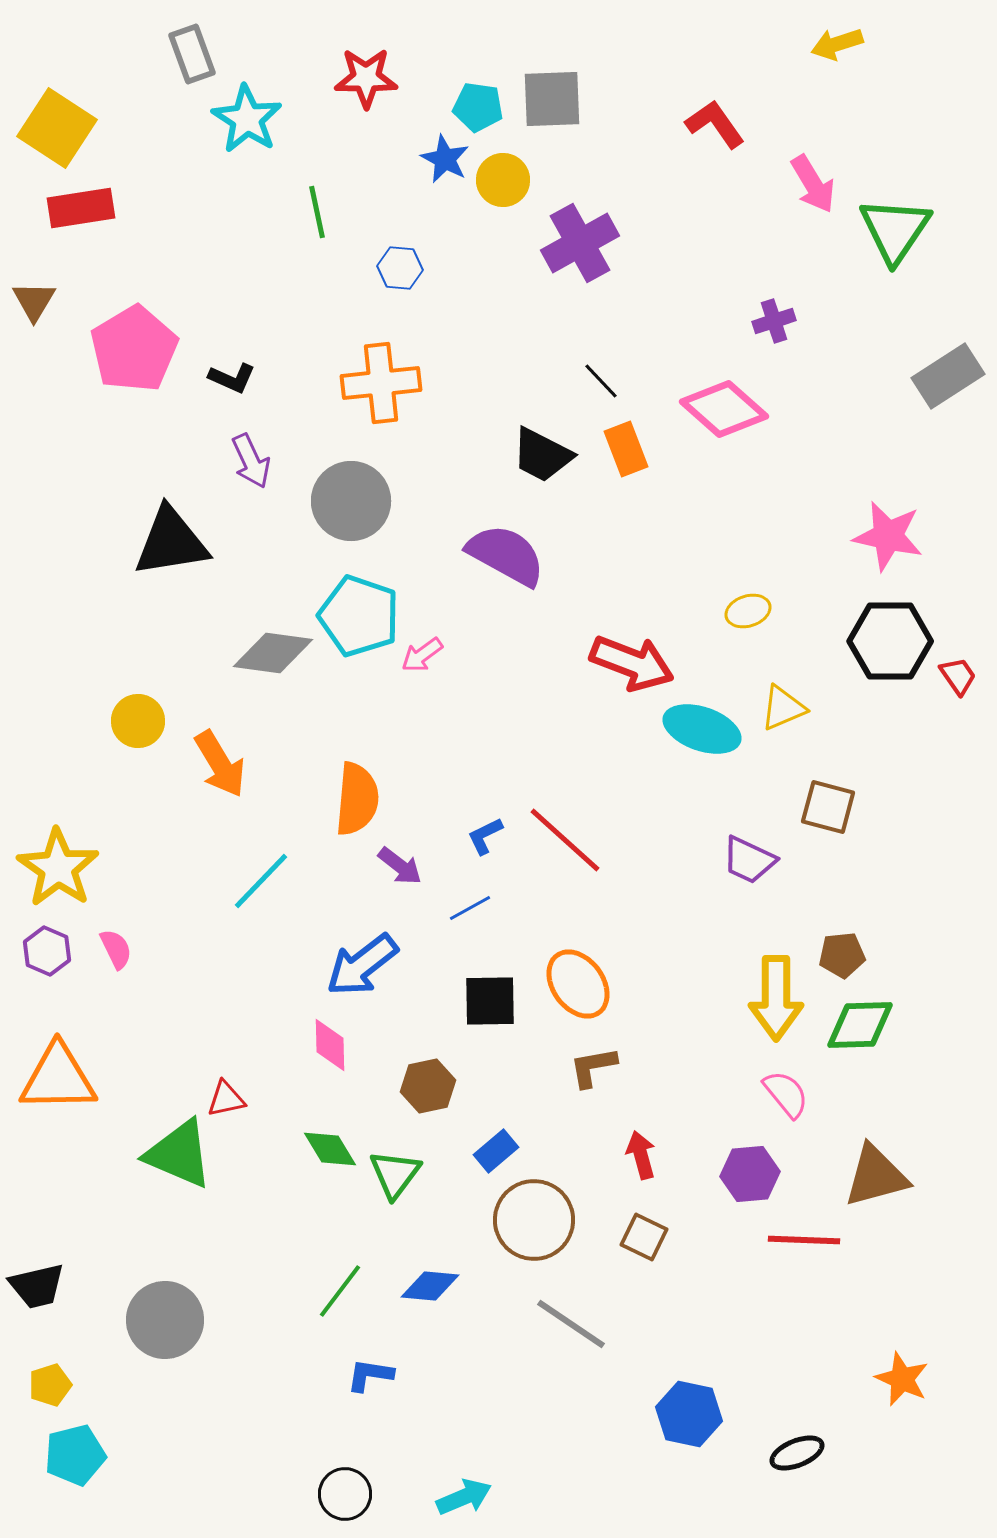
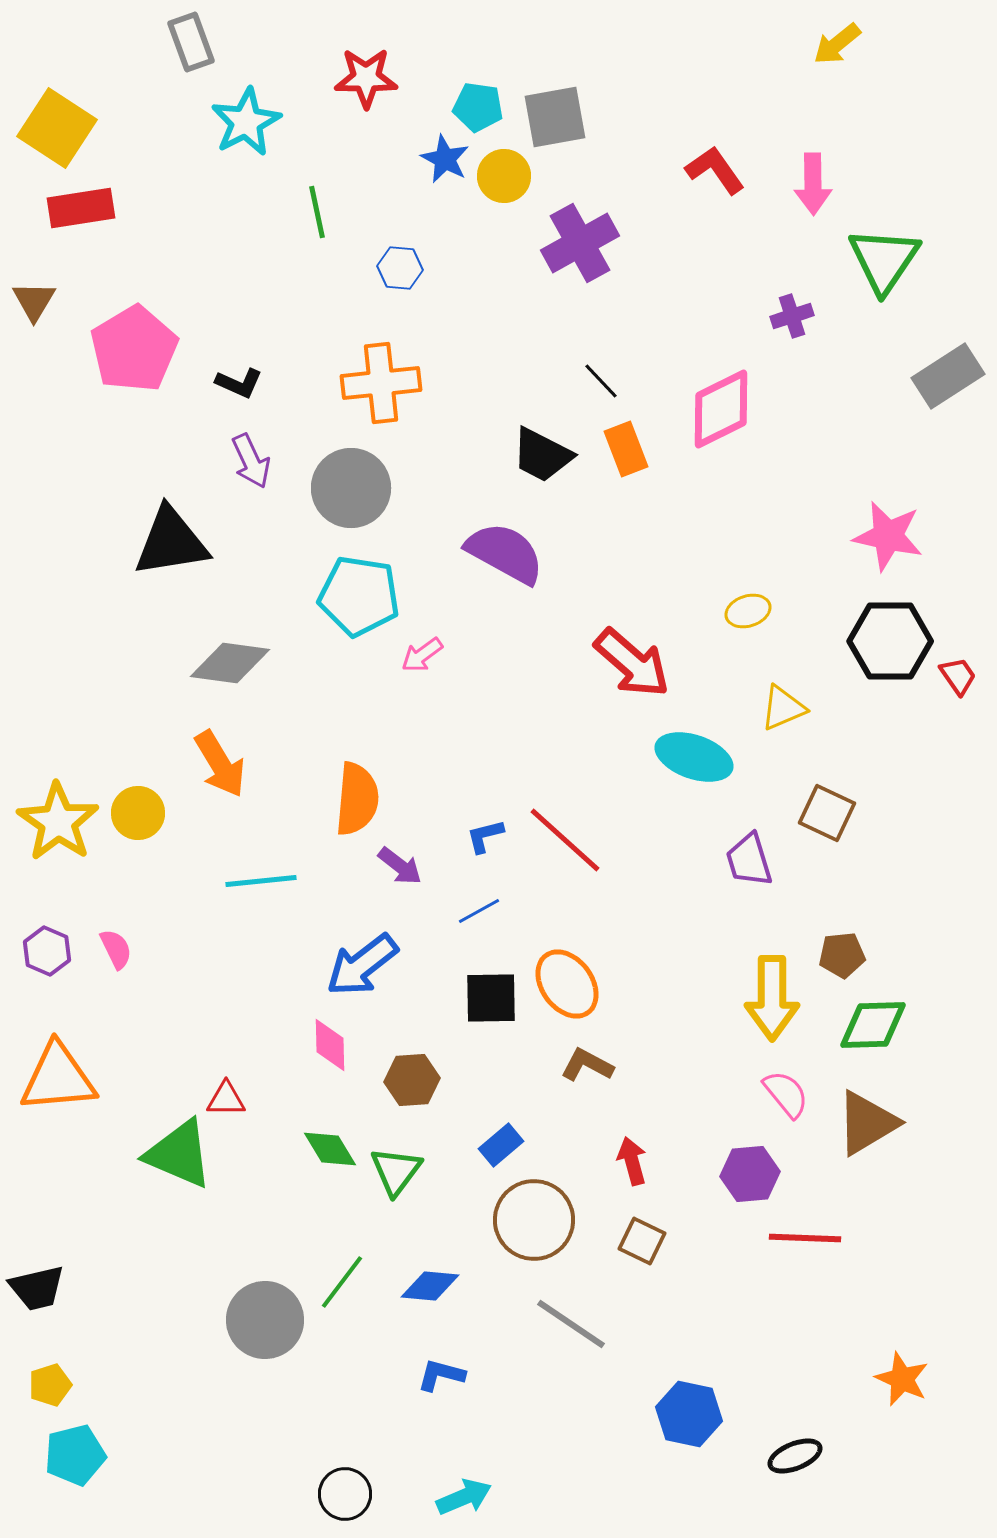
yellow arrow at (837, 44): rotated 21 degrees counterclockwise
gray rectangle at (192, 54): moved 1 px left, 12 px up
gray square at (552, 99): moved 3 px right, 18 px down; rotated 8 degrees counterclockwise
cyan star at (247, 119): moved 1 px left, 3 px down; rotated 12 degrees clockwise
red L-shape at (715, 124): moved 46 px down
yellow circle at (503, 180): moved 1 px right, 4 px up
pink arrow at (813, 184): rotated 30 degrees clockwise
green triangle at (895, 230): moved 11 px left, 30 px down
purple cross at (774, 321): moved 18 px right, 5 px up
black L-shape at (232, 378): moved 7 px right, 5 px down
pink diamond at (724, 409): moved 3 px left; rotated 68 degrees counterclockwise
gray circle at (351, 501): moved 13 px up
purple semicircle at (506, 555): moved 1 px left, 2 px up
cyan pentagon at (359, 616): moved 20 px up; rotated 10 degrees counterclockwise
gray diamond at (273, 653): moved 43 px left, 10 px down
red arrow at (632, 663): rotated 20 degrees clockwise
yellow circle at (138, 721): moved 92 px down
cyan ellipse at (702, 729): moved 8 px left, 28 px down
brown square at (828, 807): moved 1 px left, 6 px down; rotated 10 degrees clockwise
blue L-shape at (485, 836): rotated 12 degrees clockwise
purple trapezoid at (749, 860): rotated 48 degrees clockwise
yellow star at (58, 868): moved 46 px up
cyan line at (261, 881): rotated 40 degrees clockwise
blue line at (470, 908): moved 9 px right, 3 px down
orange ellipse at (578, 984): moved 11 px left
yellow arrow at (776, 998): moved 4 px left
black square at (490, 1001): moved 1 px right, 3 px up
green diamond at (860, 1025): moved 13 px right
brown L-shape at (593, 1067): moved 6 px left, 2 px up; rotated 38 degrees clockwise
orange triangle at (58, 1078): rotated 4 degrees counterclockwise
brown hexagon at (428, 1086): moved 16 px left, 6 px up; rotated 8 degrees clockwise
red triangle at (226, 1099): rotated 12 degrees clockwise
blue rectangle at (496, 1151): moved 5 px right, 6 px up
red arrow at (641, 1155): moved 9 px left, 6 px down
green triangle at (395, 1174): moved 1 px right, 3 px up
brown triangle at (876, 1176): moved 9 px left, 53 px up; rotated 16 degrees counterclockwise
brown square at (644, 1237): moved 2 px left, 4 px down
red line at (804, 1240): moved 1 px right, 2 px up
black trapezoid at (37, 1286): moved 2 px down
green line at (340, 1291): moved 2 px right, 9 px up
gray circle at (165, 1320): moved 100 px right
blue L-shape at (370, 1375): moved 71 px right; rotated 6 degrees clockwise
black ellipse at (797, 1453): moved 2 px left, 3 px down
